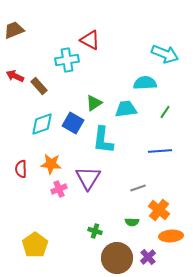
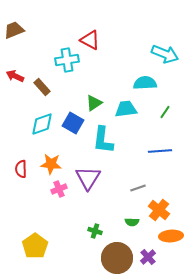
brown rectangle: moved 3 px right, 1 px down
yellow pentagon: moved 1 px down
